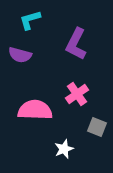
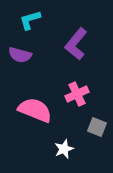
purple L-shape: rotated 12 degrees clockwise
pink cross: rotated 10 degrees clockwise
pink semicircle: rotated 20 degrees clockwise
